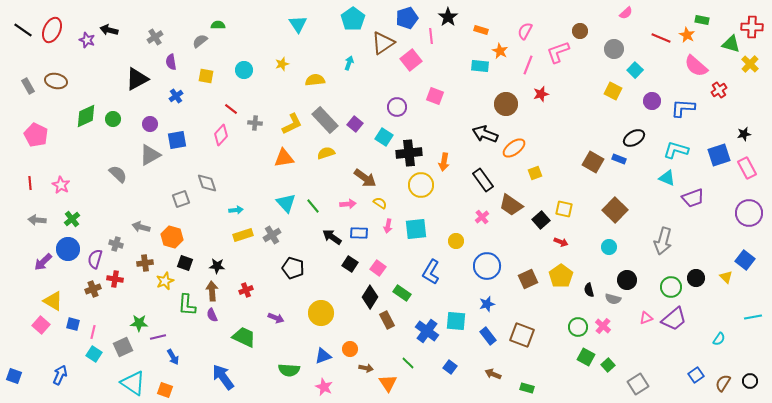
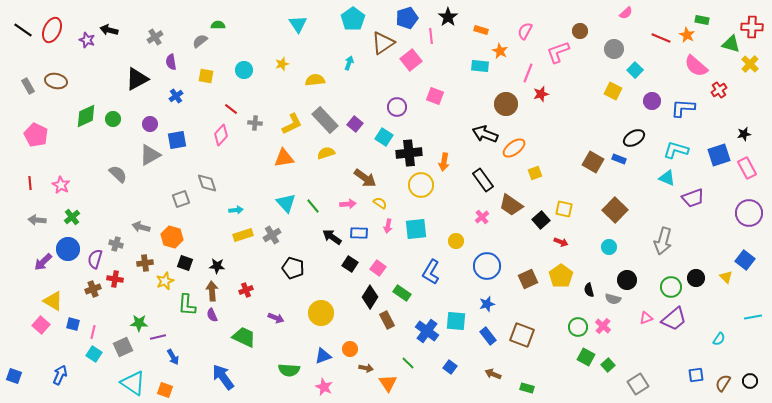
pink line at (528, 65): moved 8 px down
green cross at (72, 219): moved 2 px up
blue square at (696, 375): rotated 28 degrees clockwise
